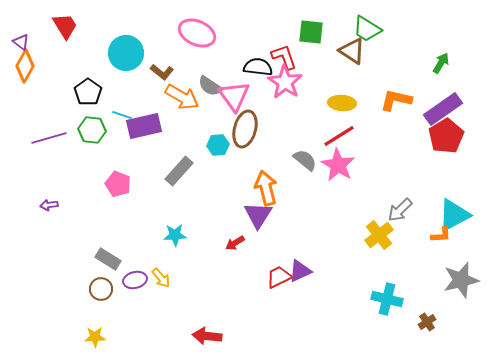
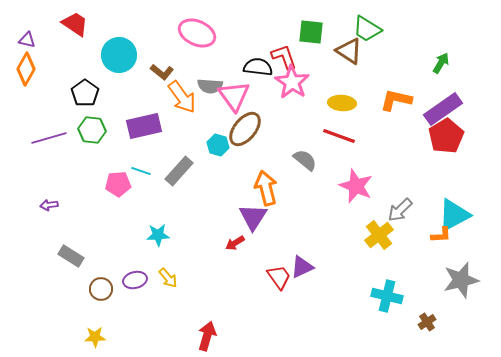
red trapezoid at (65, 26): moved 10 px right, 2 px up; rotated 24 degrees counterclockwise
purple triangle at (21, 42): moved 6 px right, 2 px up; rotated 24 degrees counterclockwise
brown triangle at (352, 51): moved 3 px left
cyan circle at (126, 53): moved 7 px left, 2 px down
orange diamond at (25, 66): moved 1 px right, 3 px down
pink star at (285, 82): moved 7 px right
gray semicircle at (210, 86): rotated 30 degrees counterclockwise
black pentagon at (88, 92): moved 3 px left, 1 px down
orange arrow at (182, 97): rotated 24 degrees clockwise
cyan line at (122, 115): moved 19 px right, 56 px down
brown ellipse at (245, 129): rotated 24 degrees clockwise
red line at (339, 136): rotated 52 degrees clockwise
cyan hexagon at (218, 145): rotated 20 degrees clockwise
pink star at (338, 165): moved 18 px right, 21 px down; rotated 8 degrees counterclockwise
pink pentagon at (118, 184): rotated 25 degrees counterclockwise
purple triangle at (258, 215): moved 5 px left, 2 px down
cyan star at (175, 235): moved 17 px left
gray rectangle at (108, 259): moved 37 px left, 3 px up
purple triangle at (300, 271): moved 2 px right, 4 px up
red trapezoid at (279, 277): rotated 80 degrees clockwise
yellow arrow at (161, 278): moved 7 px right
cyan cross at (387, 299): moved 3 px up
red arrow at (207, 336): rotated 100 degrees clockwise
